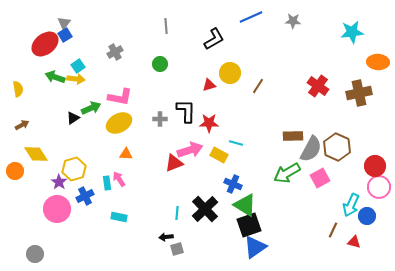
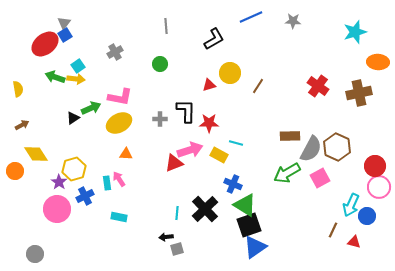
cyan star at (352, 32): moved 3 px right; rotated 10 degrees counterclockwise
brown rectangle at (293, 136): moved 3 px left
